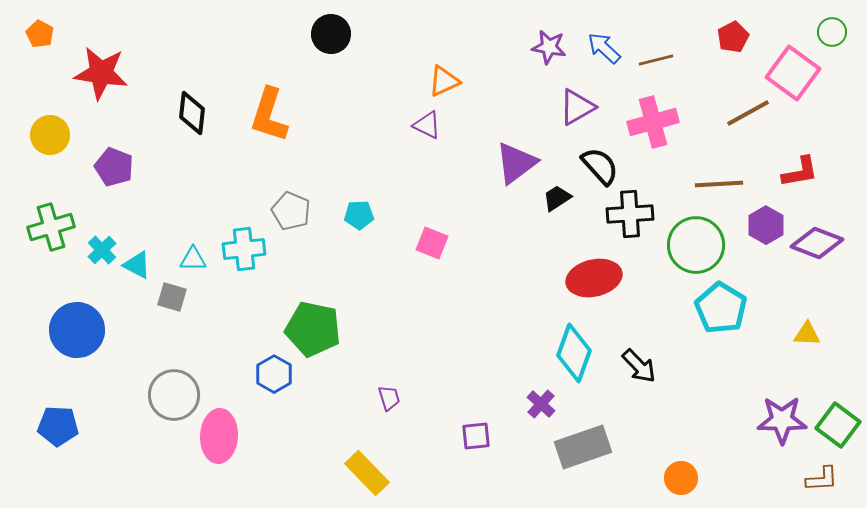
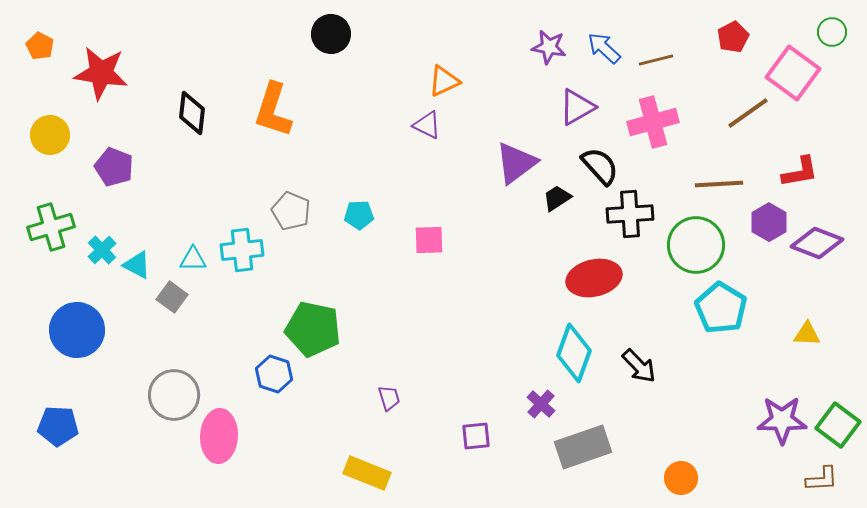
orange pentagon at (40, 34): moved 12 px down
brown line at (748, 113): rotated 6 degrees counterclockwise
orange L-shape at (269, 115): moved 4 px right, 5 px up
purple hexagon at (766, 225): moved 3 px right, 3 px up
pink square at (432, 243): moved 3 px left, 3 px up; rotated 24 degrees counterclockwise
cyan cross at (244, 249): moved 2 px left, 1 px down
gray square at (172, 297): rotated 20 degrees clockwise
blue hexagon at (274, 374): rotated 12 degrees counterclockwise
yellow rectangle at (367, 473): rotated 24 degrees counterclockwise
